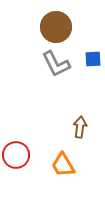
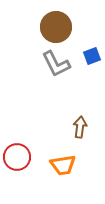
blue square: moved 1 px left, 3 px up; rotated 18 degrees counterclockwise
red circle: moved 1 px right, 2 px down
orange trapezoid: rotated 68 degrees counterclockwise
